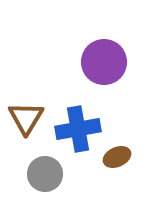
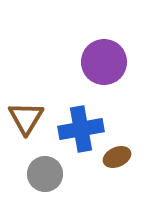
blue cross: moved 3 px right
